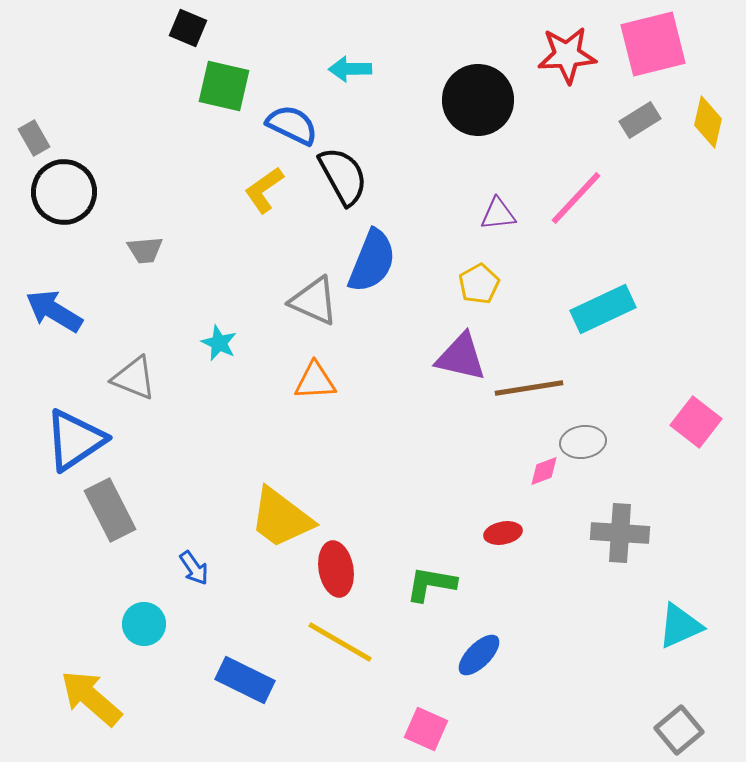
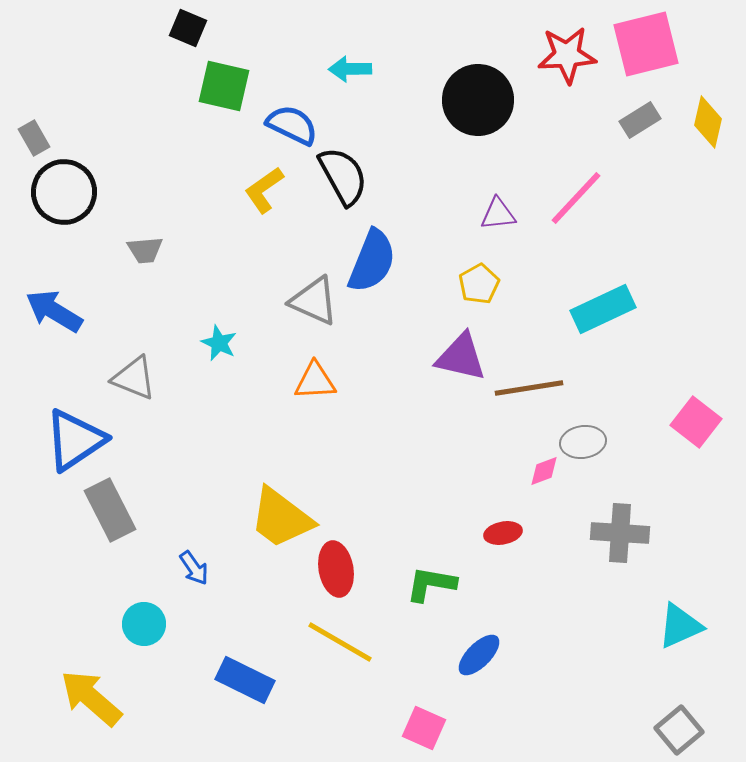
pink square at (653, 44): moved 7 px left
pink square at (426, 729): moved 2 px left, 1 px up
